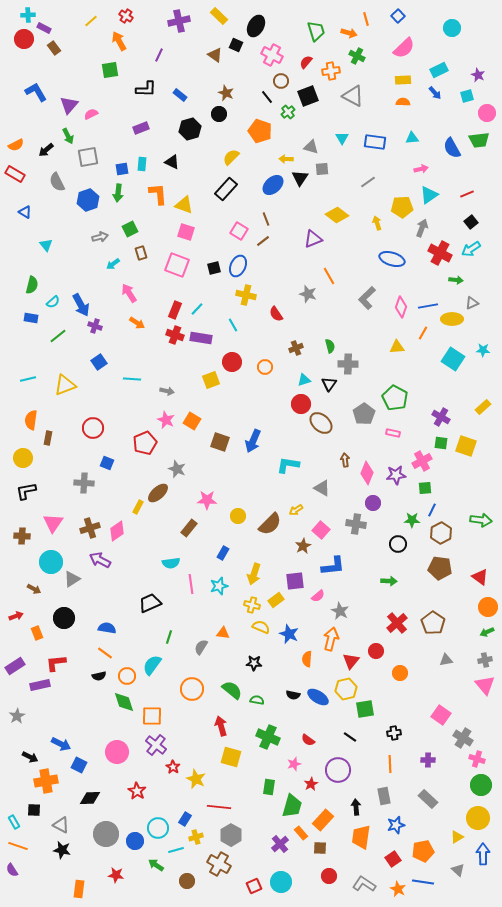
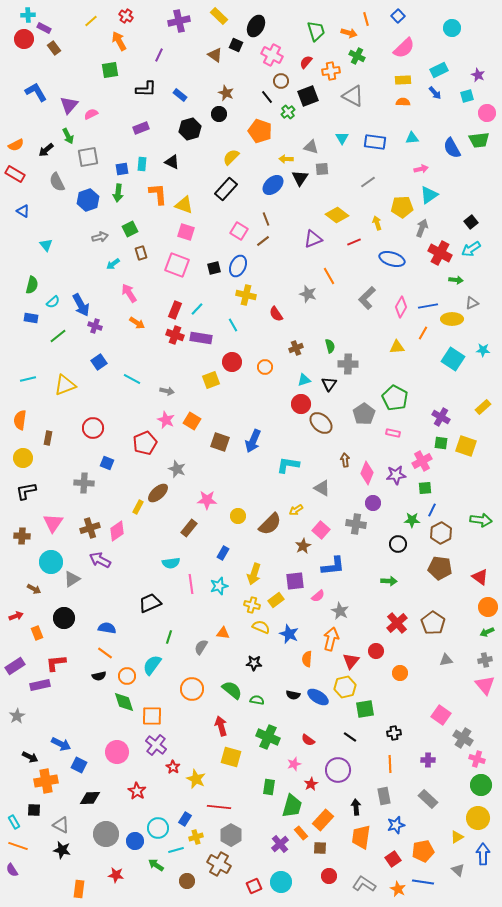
red line at (467, 194): moved 113 px left, 48 px down
blue triangle at (25, 212): moved 2 px left, 1 px up
pink diamond at (401, 307): rotated 10 degrees clockwise
cyan line at (132, 379): rotated 24 degrees clockwise
orange semicircle at (31, 420): moved 11 px left
yellow hexagon at (346, 689): moved 1 px left, 2 px up
